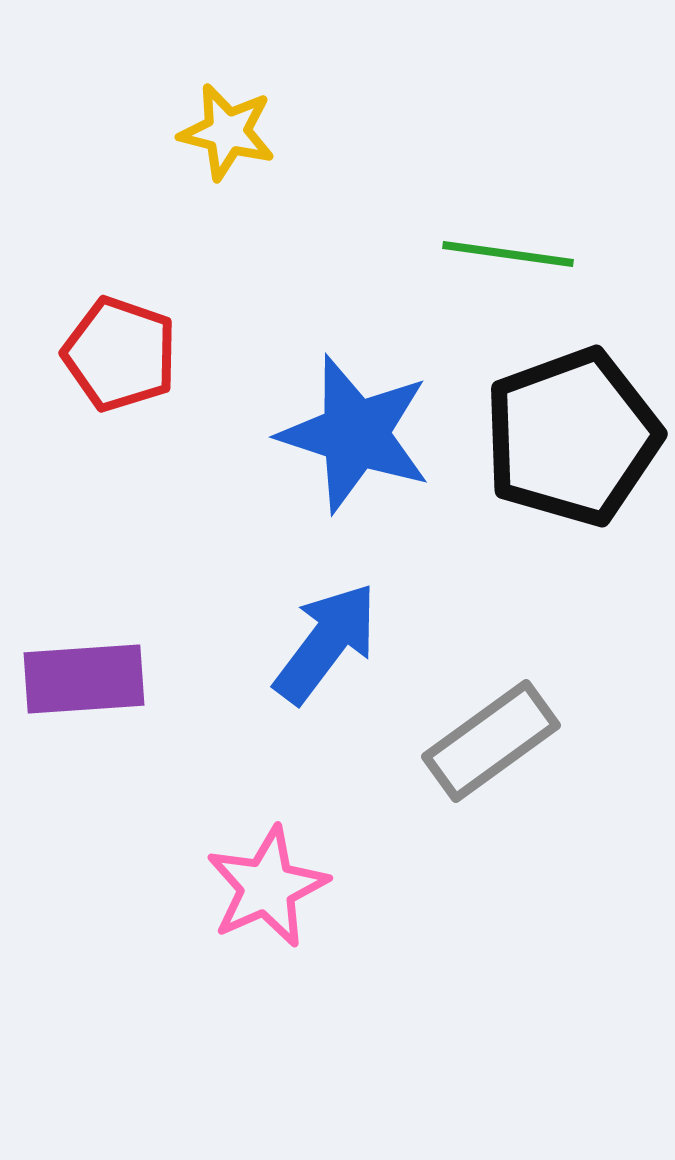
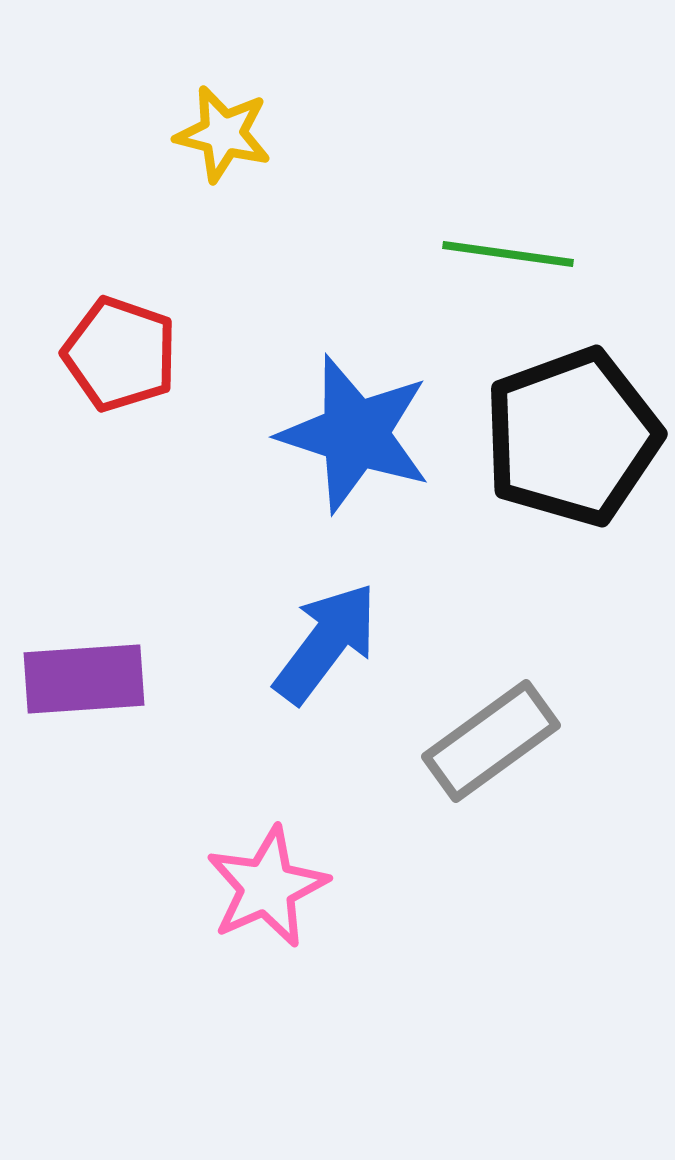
yellow star: moved 4 px left, 2 px down
